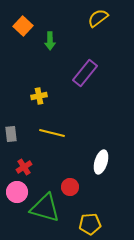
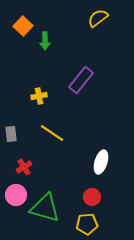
green arrow: moved 5 px left
purple rectangle: moved 4 px left, 7 px down
yellow line: rotated 20 degrees clockwise
red circle: moved 22 px right, 10 px down
pink circle: moved 1 px left, 3 px down
yellow pentagon: moved 3 px left
